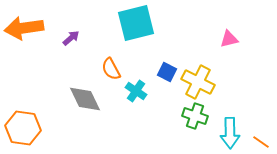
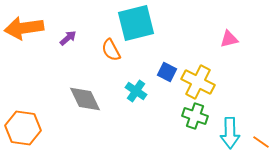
purple arrow: moved 3 px left
orange semicircle: moved 19 px up
